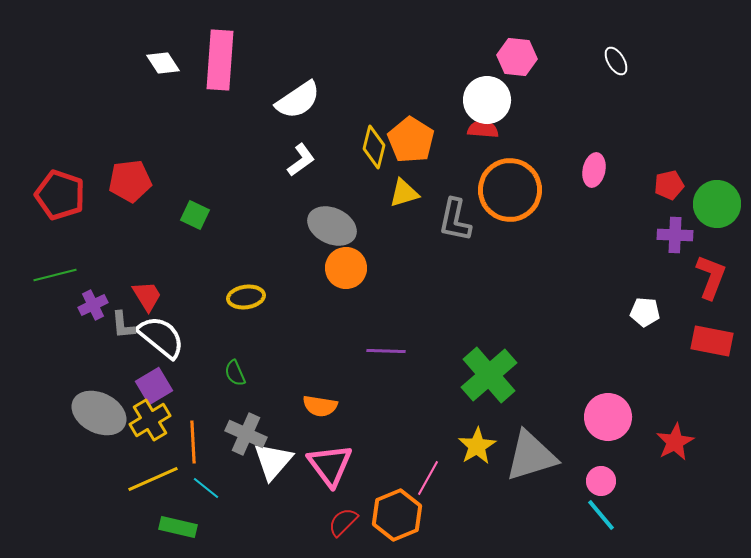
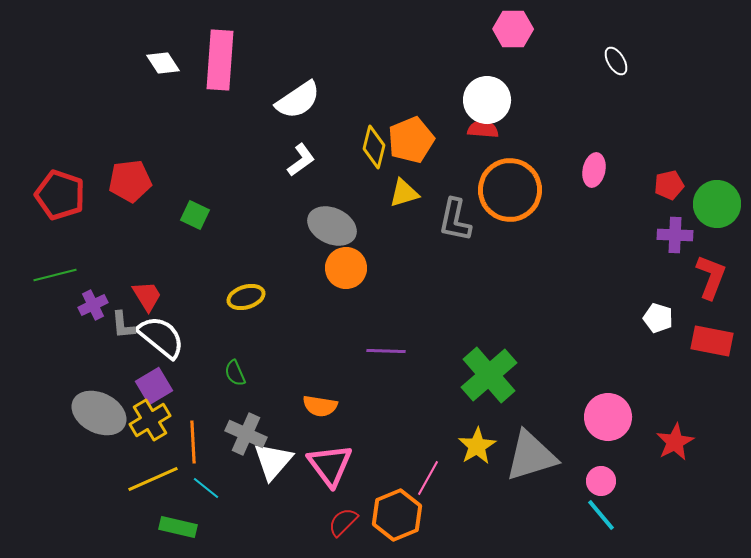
pink hexagon at (517, 57): moved 4 px left, 28 px up; rotated 6 degrees counterclockwise
orange pentagon at (411, 140): rotated 18 degrees clockwise
yellow ellipse at (246, 297): rotated 9 degrees counterclockwise
white pentagon at (645, 312): moved 13 px right, 6 px down; rotated 12 degrees clockwise
